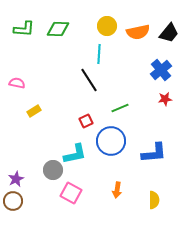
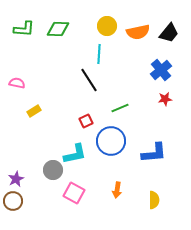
pink square: moved 3 px right
